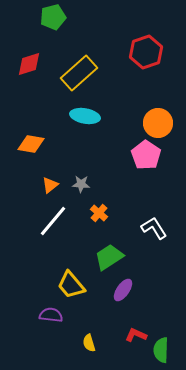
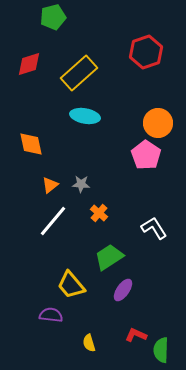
orange diamond: rotated 68 degrees clockwise
